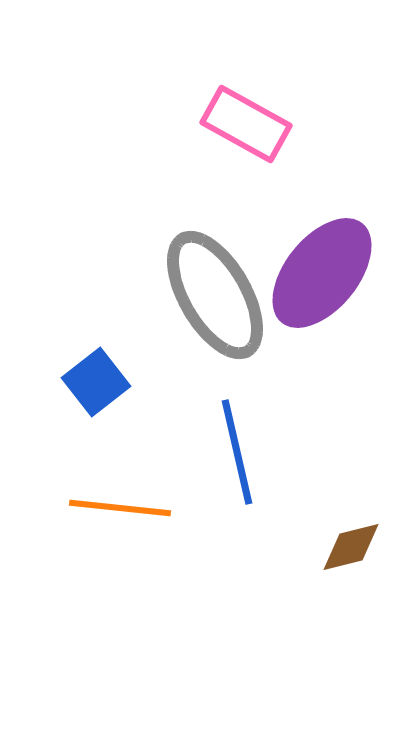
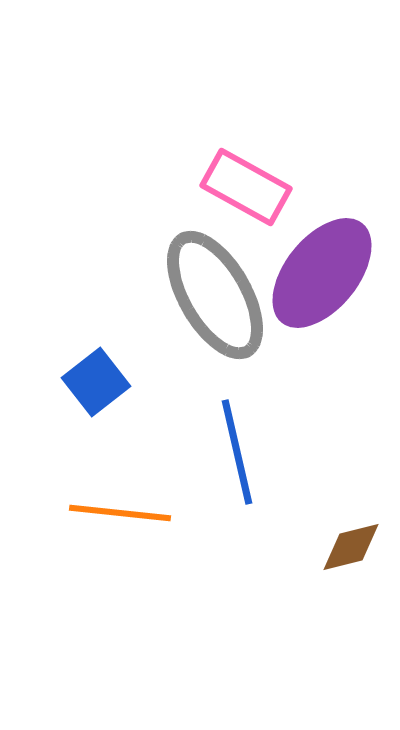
pink rectangle: moved 63 px down
orange line: moved 5 px down
